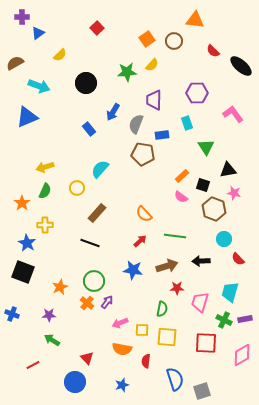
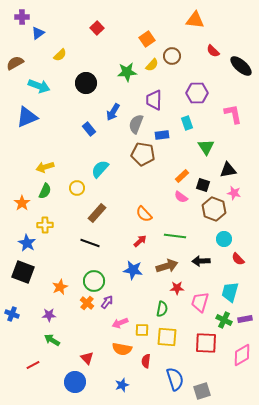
brown circle at (174, 41): moved 2 px left, 15 px down
pink L-shape at (233, 114): rotated 25 degrees clockwise
